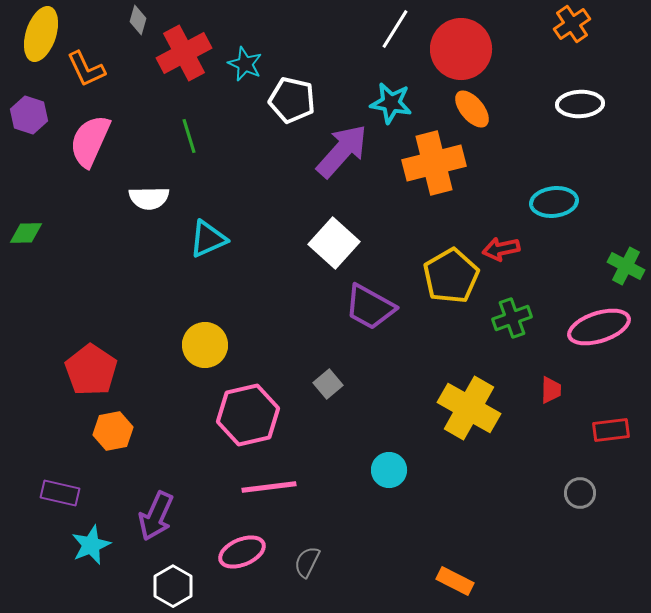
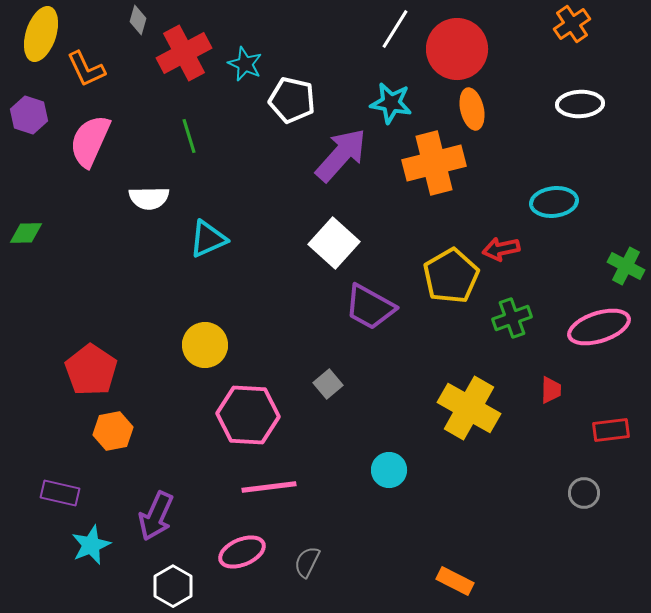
red circle at (461, 49): moved 4 px left
orange ellipse at (472, 109): rotated 27 degrees clockwise
purple arrow at (342, 151): moved 1 px left, 4 px down
pink hexagon at (248, 415): rotated 16 degrees clockwise
gray circle at (580, 493): moved 4 px right
